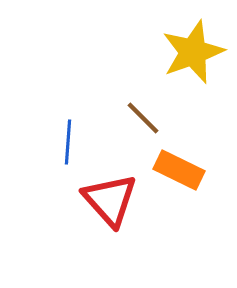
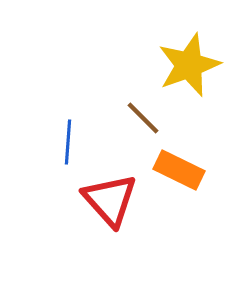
yellow star: moved 4 px left, 13 px down
